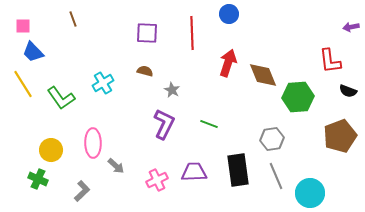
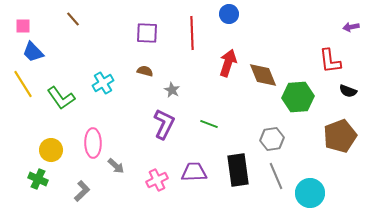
brown line: rotated 21 degrees counterclockwise
